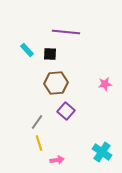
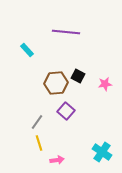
black square: moved 28 px right, 22 px down; rotated 24 degrees clockwise
